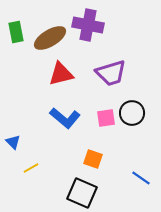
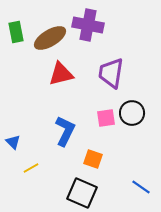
purple trapezoid: rotated 116 degrees clockwise
blue L-shape: moved 13 px down; rotated 104 degrees counterclockwise
blue line: moved 9 px down
